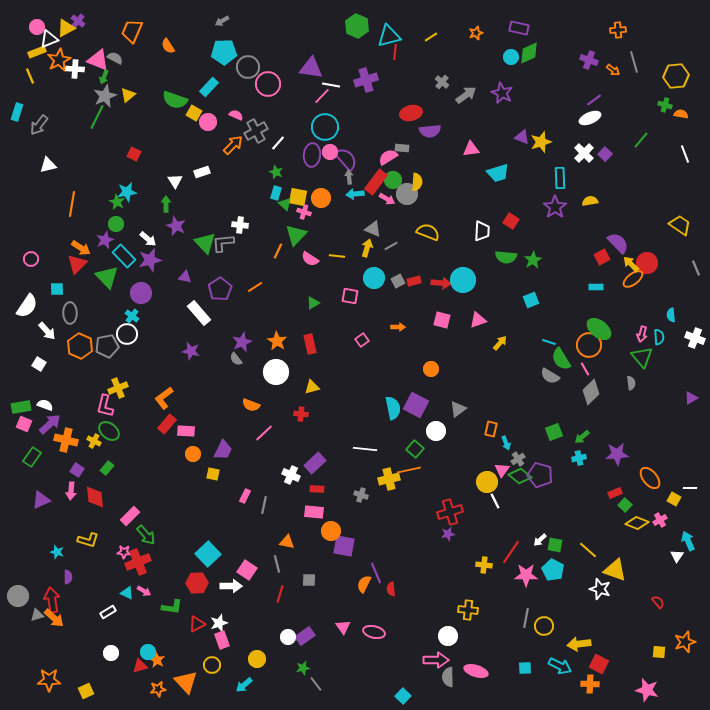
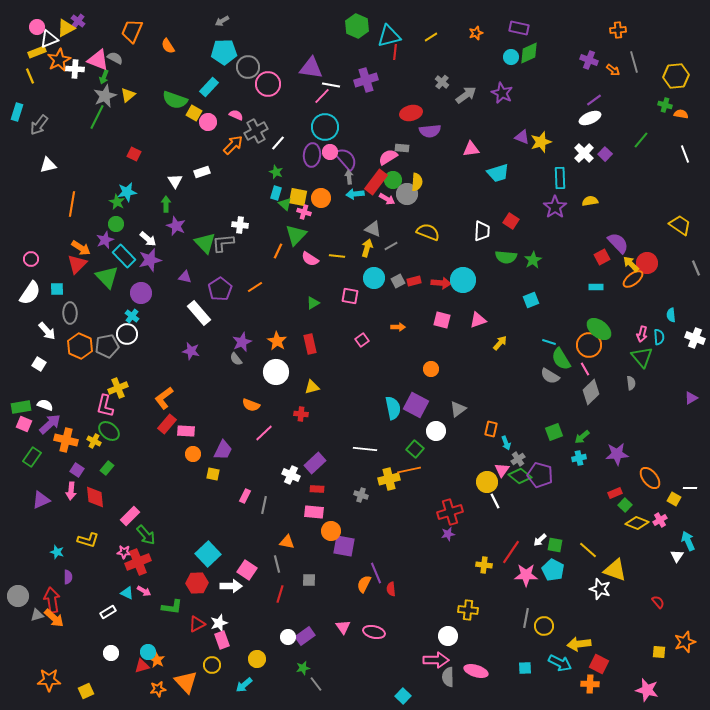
white semicircle at (27, 306): moved 3 px right, 13 px up
red triangle at (140, 666): moved 2 px right
cyan arrow at (560, 666): moved 3 px up
